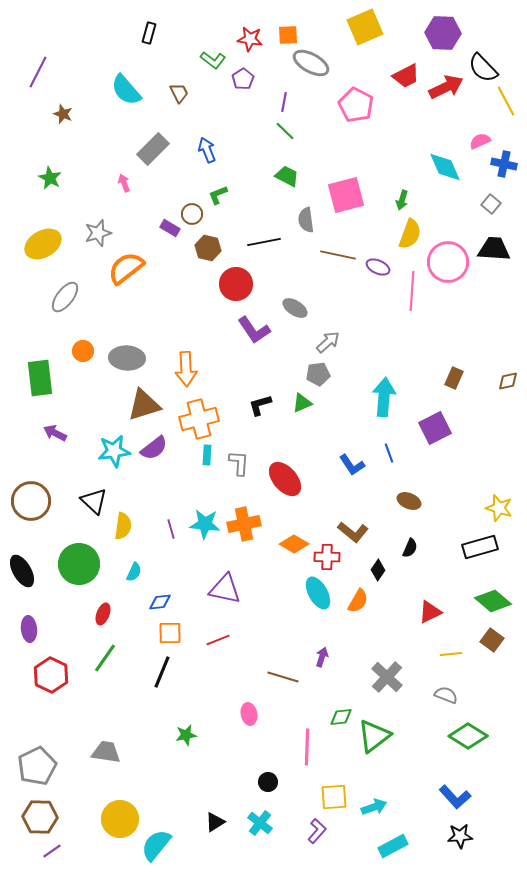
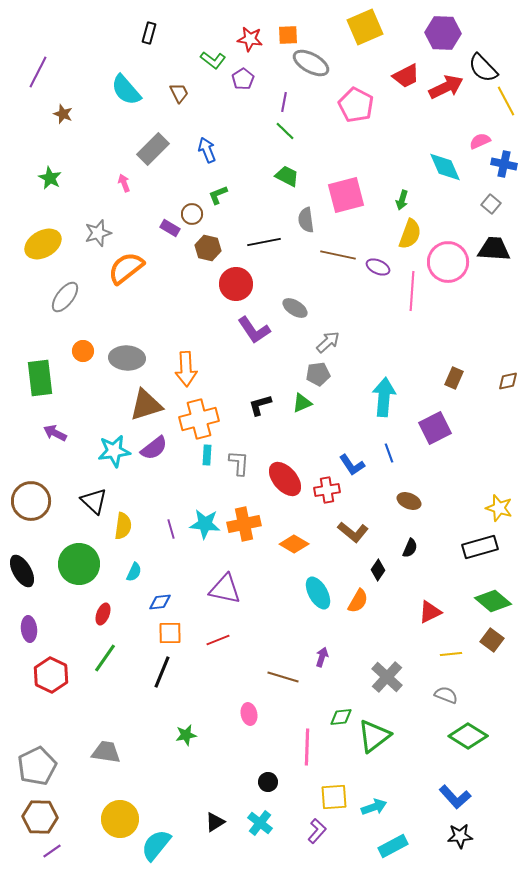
brown triangle at (144, 405): moved 2 px right
red cross at (327, 557): moved 67 px up; rotated 10 degrees counterclockwise
